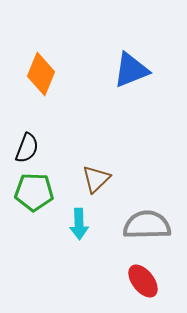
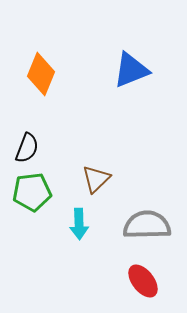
green pentagon: moved 2 px left; rotated 9 degrees counterclockwise
